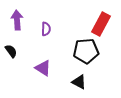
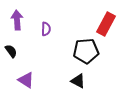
red rectangle: moved 5 px right
purple triangle: moved 17 px left, 12 px down
black triangle: moved 1 px left, 1 px up
